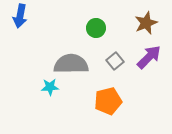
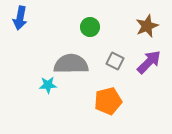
blue arrow: moved 2 px down
brown star: moved 1 px right, 3 px down
green circle: moved 6 px left, 1 px up
purple arrow: moved 5 px down
gray square: rotated 24 degrees counterclockwise
cyan star: moved 2 px left, 2 px up
